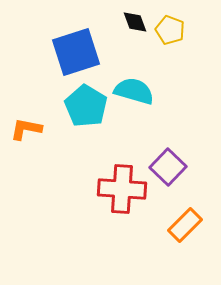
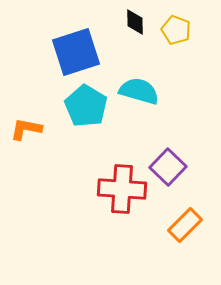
black diamond: rotated 20 degrees clockwise
yellow pentagon: moved 6 px right
cyan semicircle: moved 5 px right
